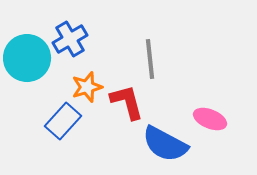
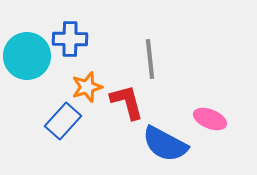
blue cross: rotated 32 degrees clockwise
cyan circle: moved 2 px up
